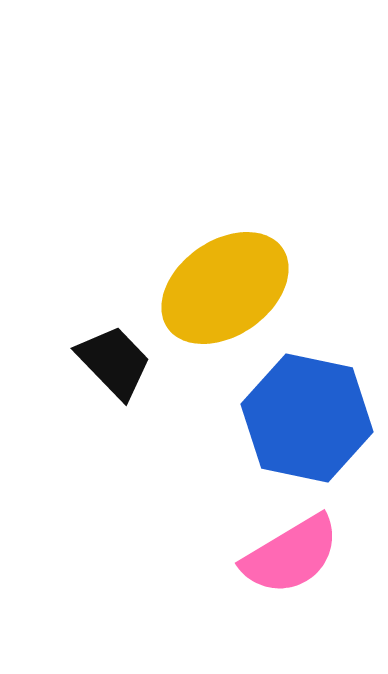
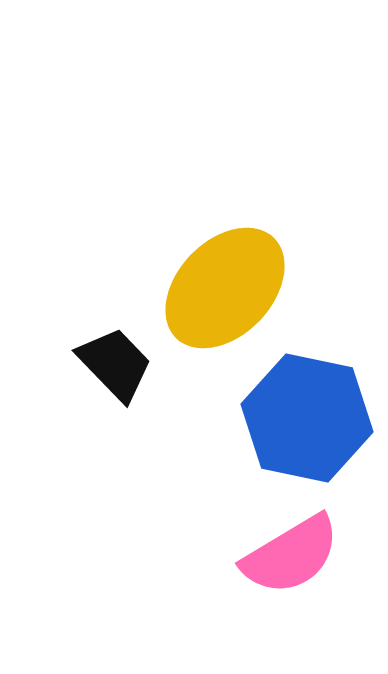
yellow ellipse: rotated 11 degrees counterclockwise
black trapezoid: moved 1 px right, 2 px down
